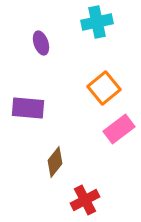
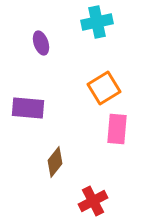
orange square: rotated 8 degrees clockwise
pink rectangle: moved 2 px left; rotated 48 degrees counterclockwise
red cross: moved 8 px right, 1 px down
